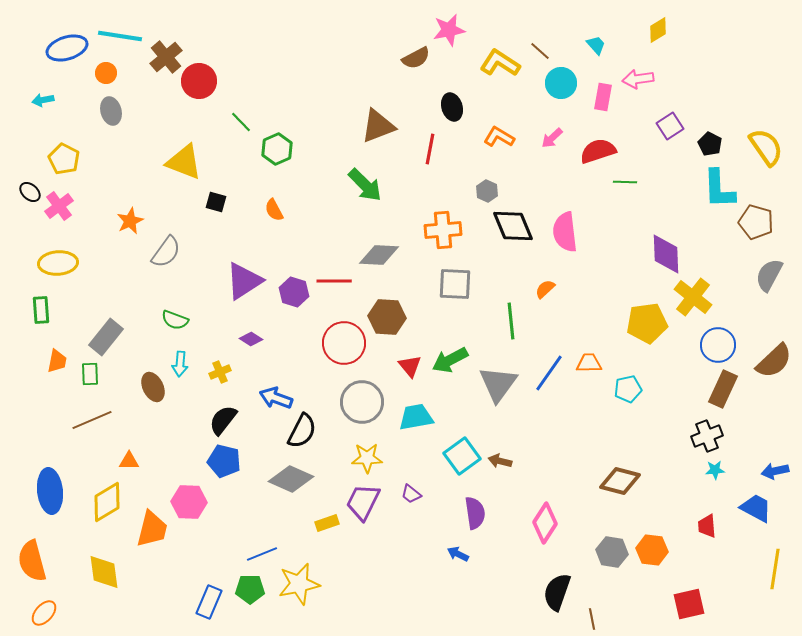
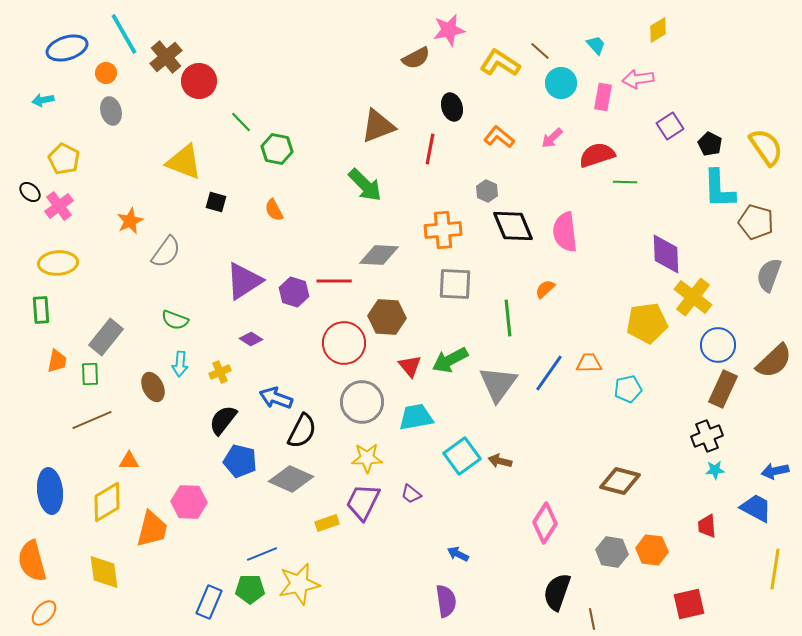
cyan line at (120, 36): moved 4 px right, 2 px up; rotated 51 degrees clockwise
orange L-shape at (499, 137): rotated 8 degrees clockwise
green hexagon at (277, 149): rotated 24 degrees counterclockwise
red semicircle at (598, 151): moved 1 px left, 4 px down
gray semicircle at (769, 275): rotated 8 degrees counterclockwise
green line at (511, 321): moved 3 px left, 3 px up
blue pentagon at (224, 461): moved 16 px right
purple semicircle at (475, 513): moved 29 px left, 88 px down
